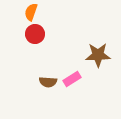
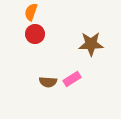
brown star: moved 7 px left, 11 px up
